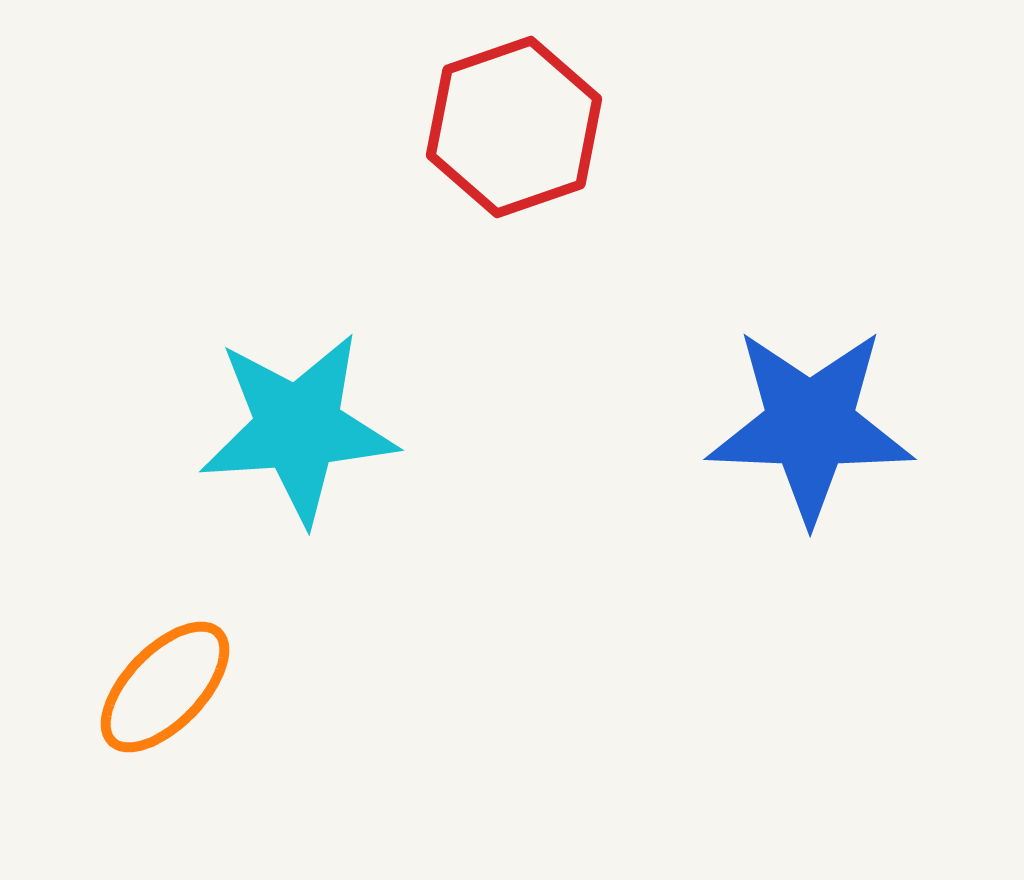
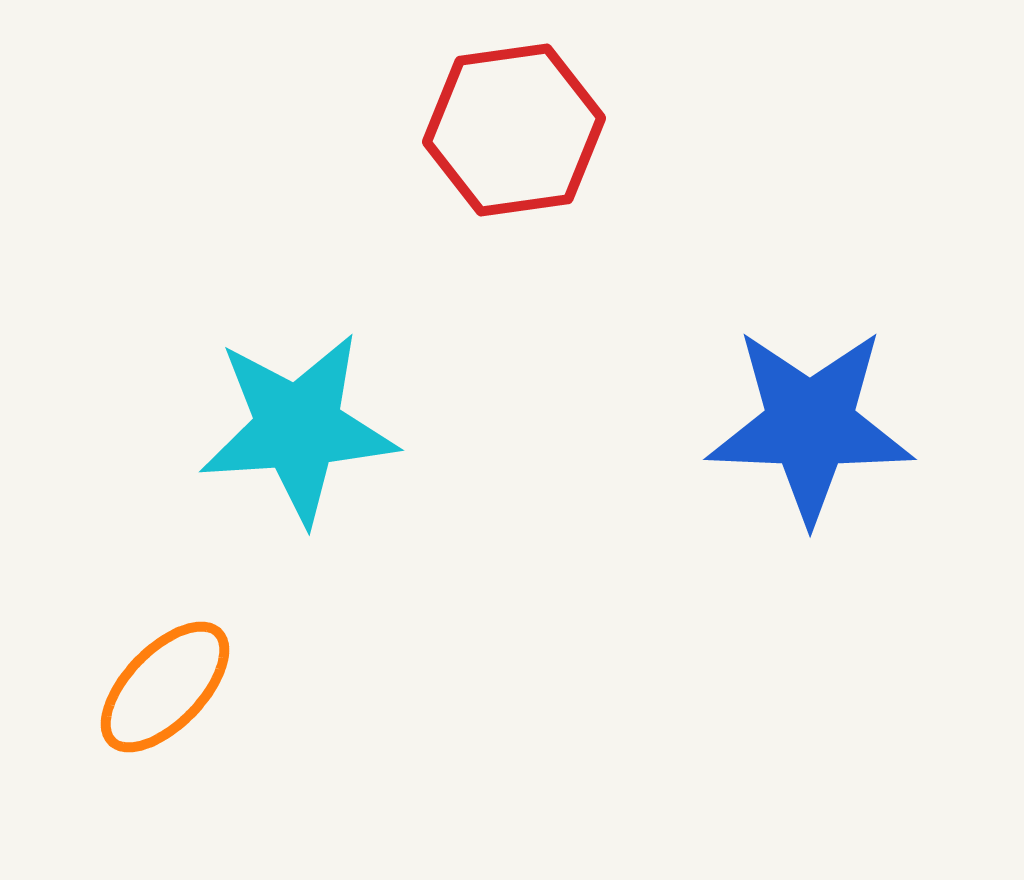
red hexagon: moved 3 px down; rotated 11 degrees clockwise
